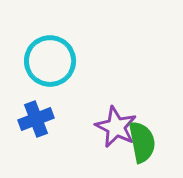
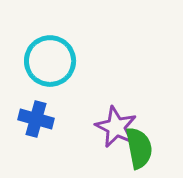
blue cross: rotated 36 degrees clockwise
green semicircle: moved 3 px left, 6 px down
